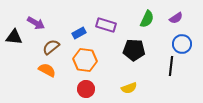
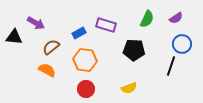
black line: rotated 12 degrees clockwise
